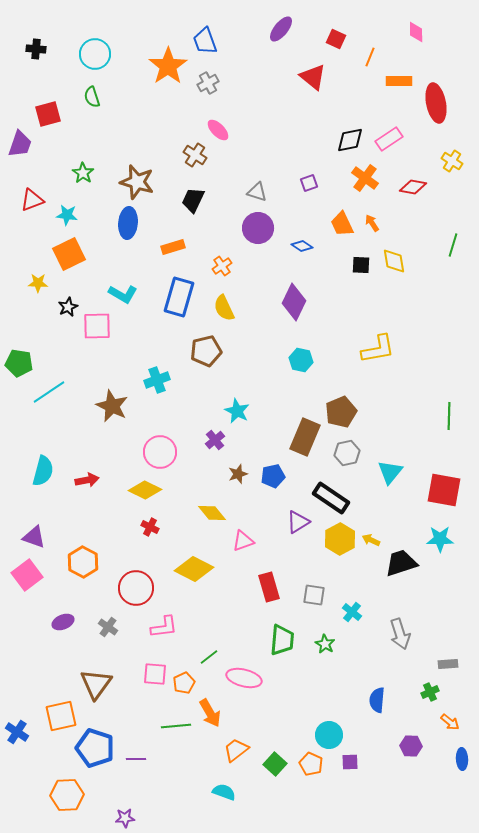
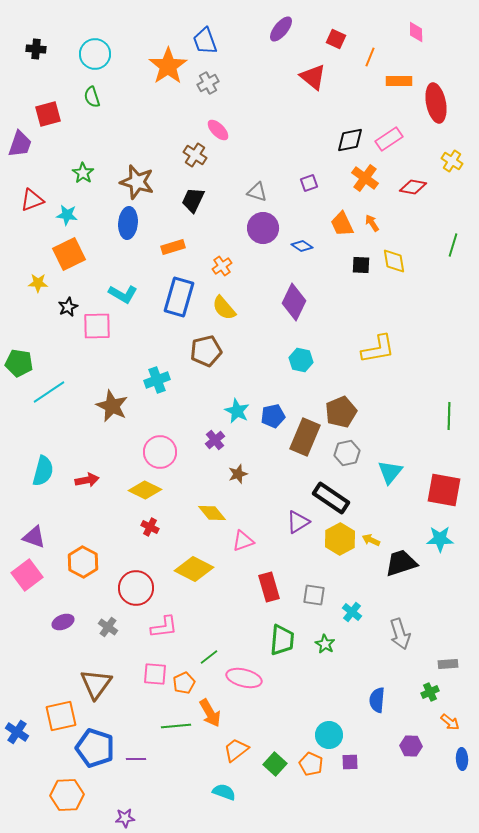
purple circle at (258, 228): moved 5 px right
yellow semicircle at (224, 308): rotated 16 degrees counterclockwise
blue pentagon at (273, 476): moved 60 px up
